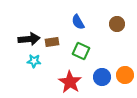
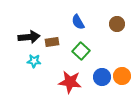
black arrow: moved 2 px up
green square: rotated 18 degrees clockwise
orange circle: moved 3 px left, 1 px down
red star: rotated 25 degrees counterclockwise
